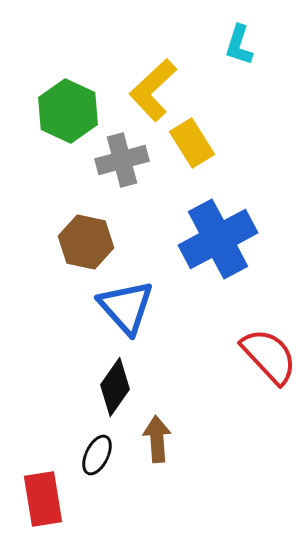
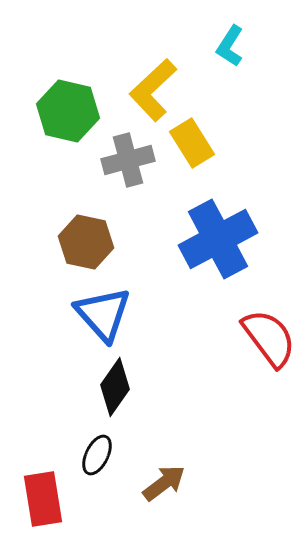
cyan L-shape: moved 9 px left, 1 px down; rotated 15 degrees clockwise
green hexagon: rotated 12 degrees counterclockwise
gray cross: moved 6 px right
blue triangle: moved 23 px left, 7 px down
red semicircle: moved 18 px up; rotated 6 degrees clockwise
brown arrow: moved 7 px right, 44 px down; rotated 57 degrees clockwise
